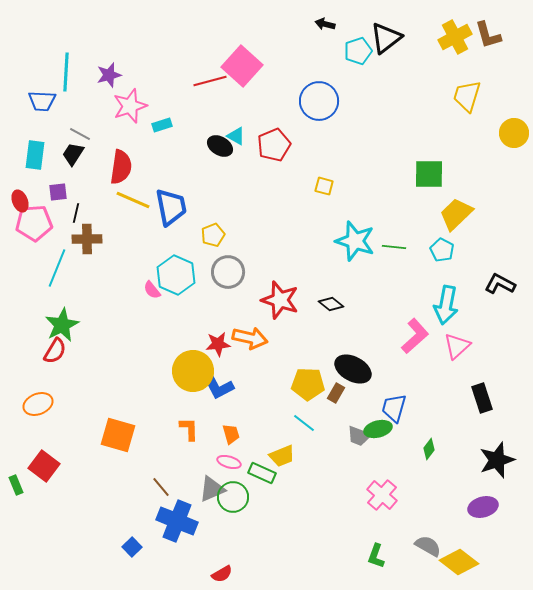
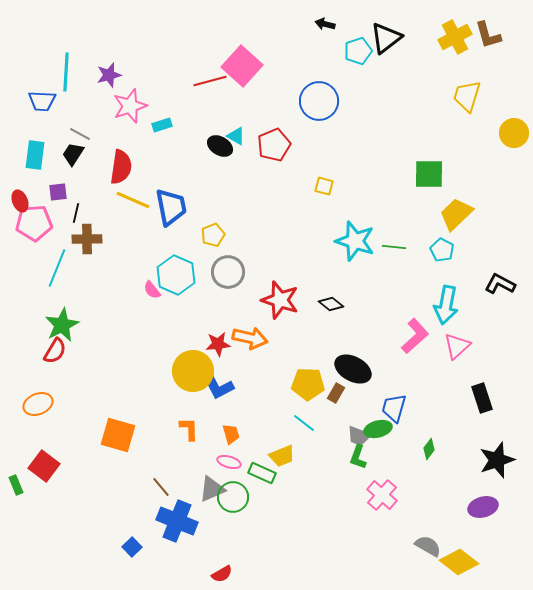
green L-shape at (376, 556): moved 18 px left, 99 px up
